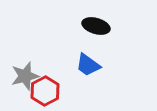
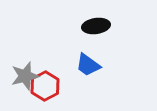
black ellipse: rotated 24 degrees counterclockwise
red hexagon: moved 5 px up
